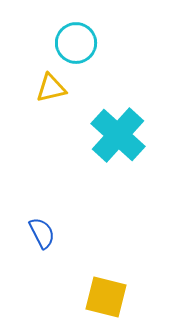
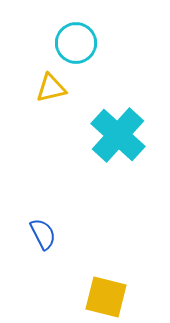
blue semicircle: moved 1 px right, 1 px down
